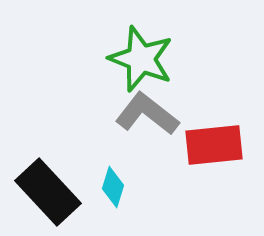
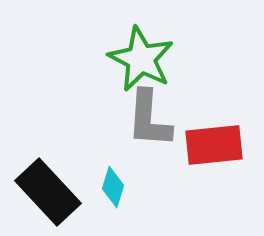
green star: rotated 6 degrees clockwise
gray L-shape: moved 2 px right, 5 px down; rotated 124 degrees counterclockwise
